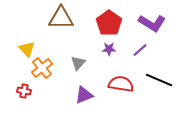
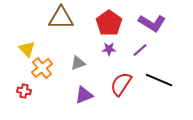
gray triangle: rotated 28 degrees clockwise
red semicircle: rotated 65 degrees counterclockwise
